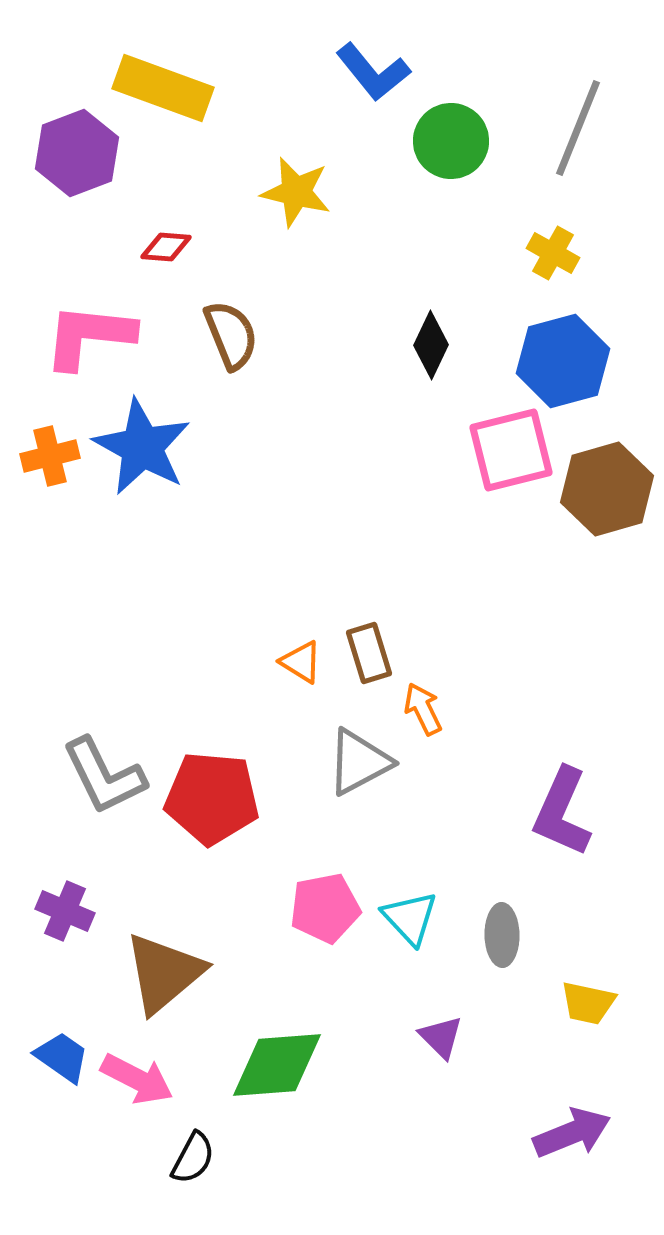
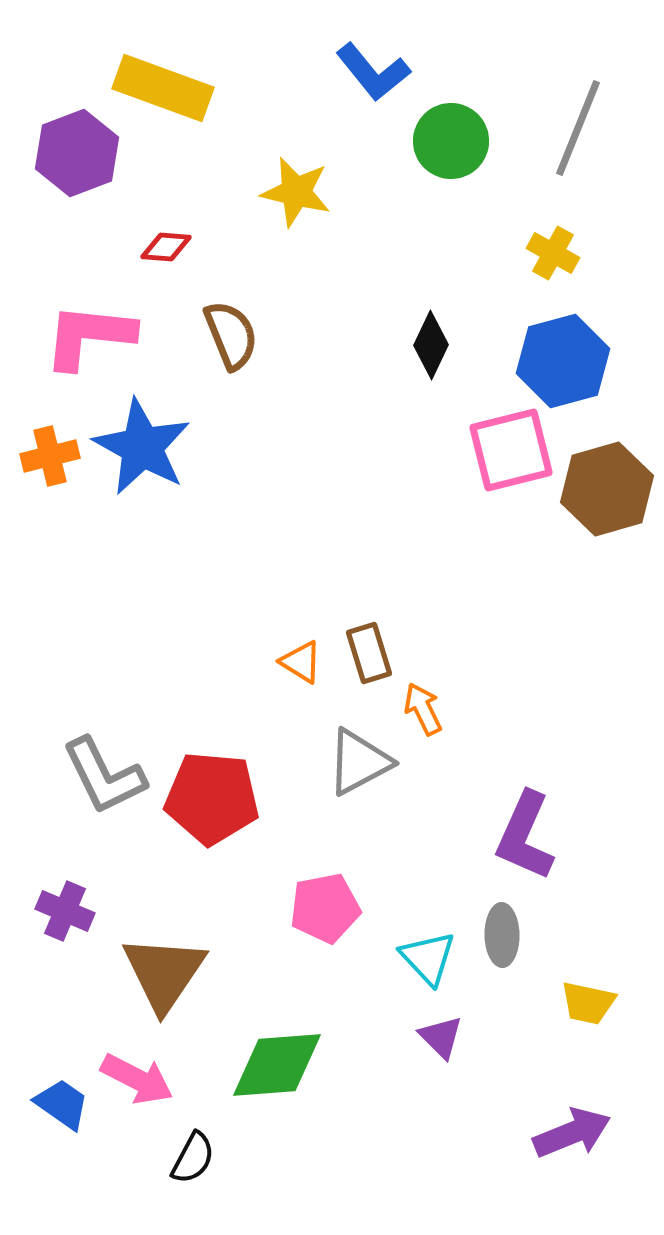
purple L-shape: moved 37 px left, 24 px down
cyan triangle: moved 18 px right, 40 px down
brown triangle: rotated 16 degrees counterclockwise
blue trapezoid: moved 47 px down
